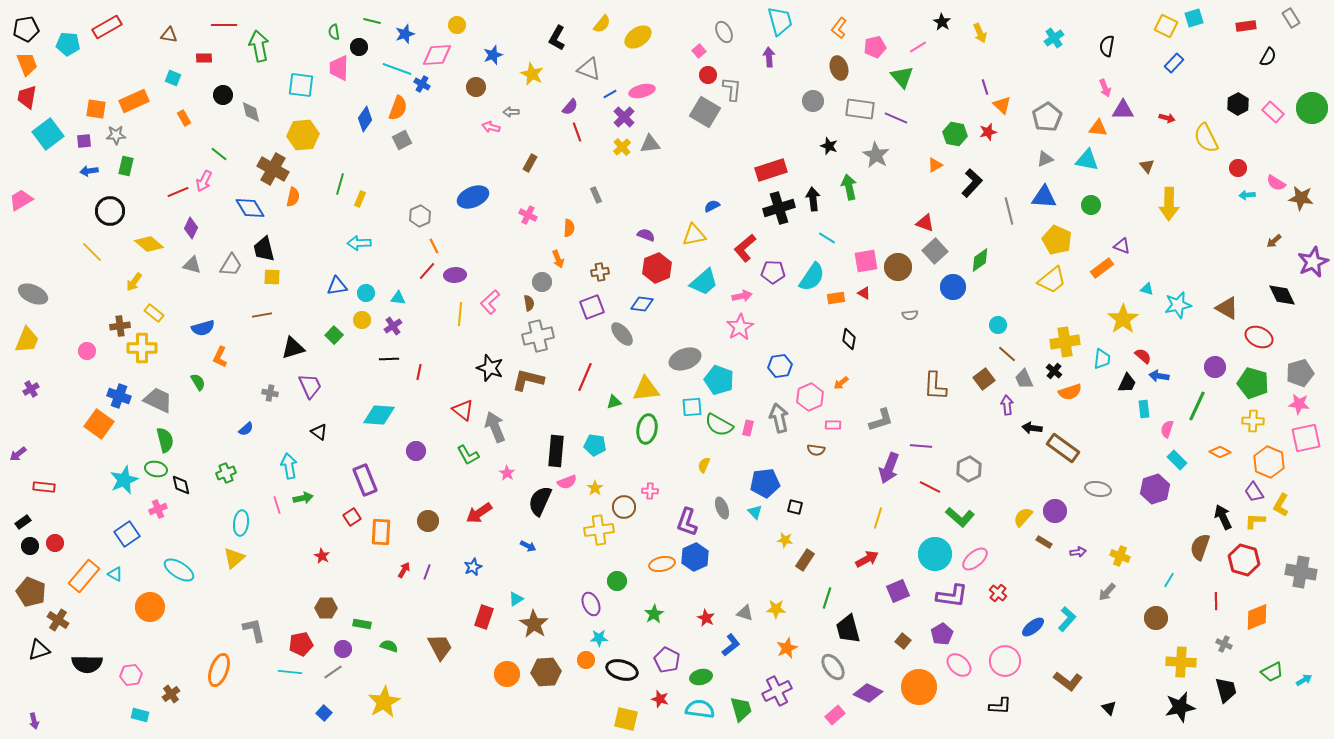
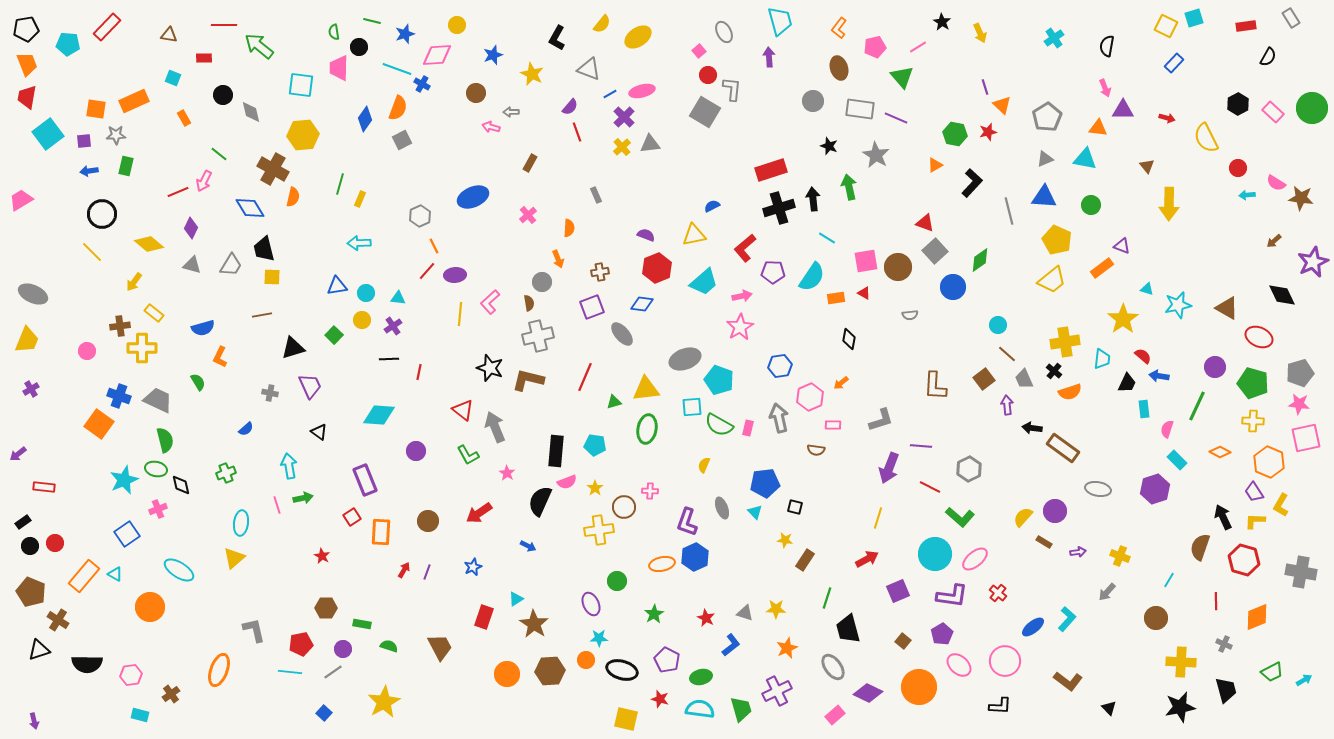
red rectangle at (107, 27): rotated 16 degrees counterclockwise
green arrow at (259, 46): rotated 40 degrees counterclockwise
brown circle at (476, 87): moved 6 px down
cyan triangle at (1087, 160): moved 2 px left, 1 px up
black circle at (110, 211): moved 8 px left, 3 px down
pink cross at (528, 215): rotated 24 degrees clockwise
brown hexagon at (546, 672): moved 4 px right, 1 px up
